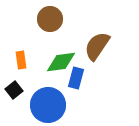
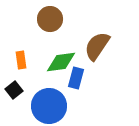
blue circle: moved 1 px right, 1 px down
